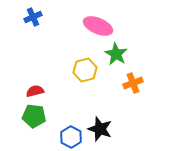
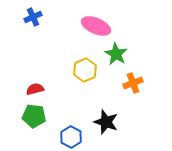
pink ellipse: moved 2 px left
yellow hexagon: rotated 10 degrees counterclockwise
red semicircle: moved 2 px up
black star: moved 6 px right, 7 px up
